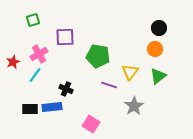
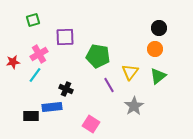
red star: rotated 16 degrees clockwise
purple line: rotated 42 degrees clockwise
black rectangle: moved 1 px right, 7 px down
